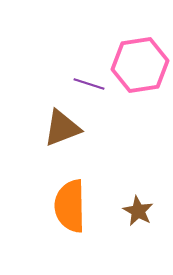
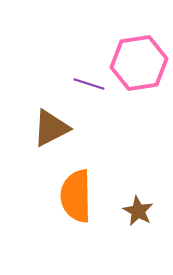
pink hexagon: moved 1 px left, 2 px up
brown triangle: moved 11 px left; rotated 6 degrees counterclockwise
orange semicircle: moved 6 px right, 10 px up
